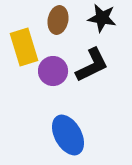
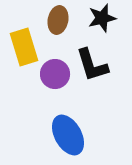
black star: rotated 24 degrees counterclockwise
black L-shape: rotated 99 degrees clockwise
purple circle: moved 2 px right, 3 px down
